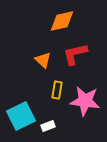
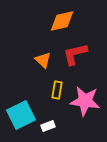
cyan square: moved 1 px up
